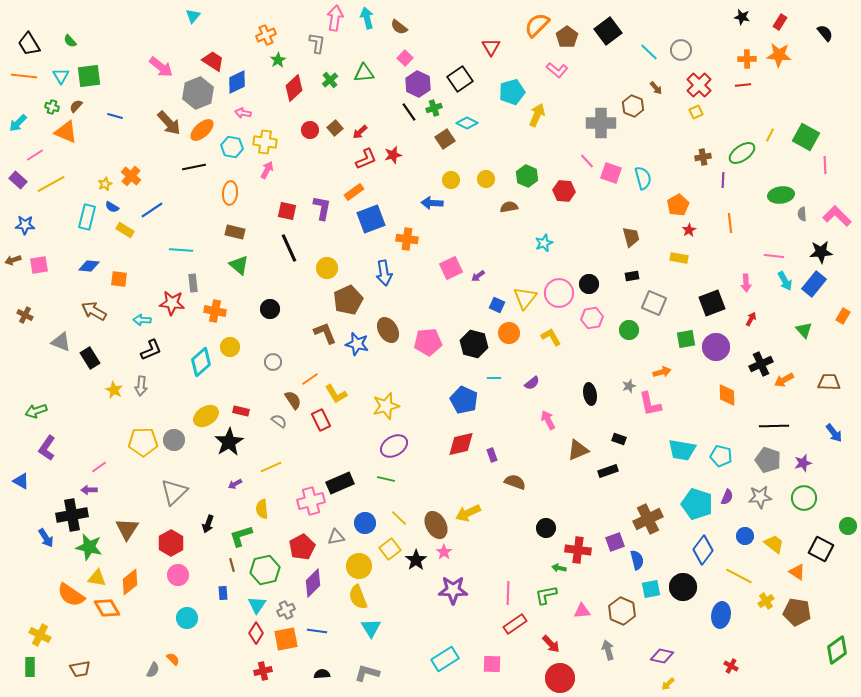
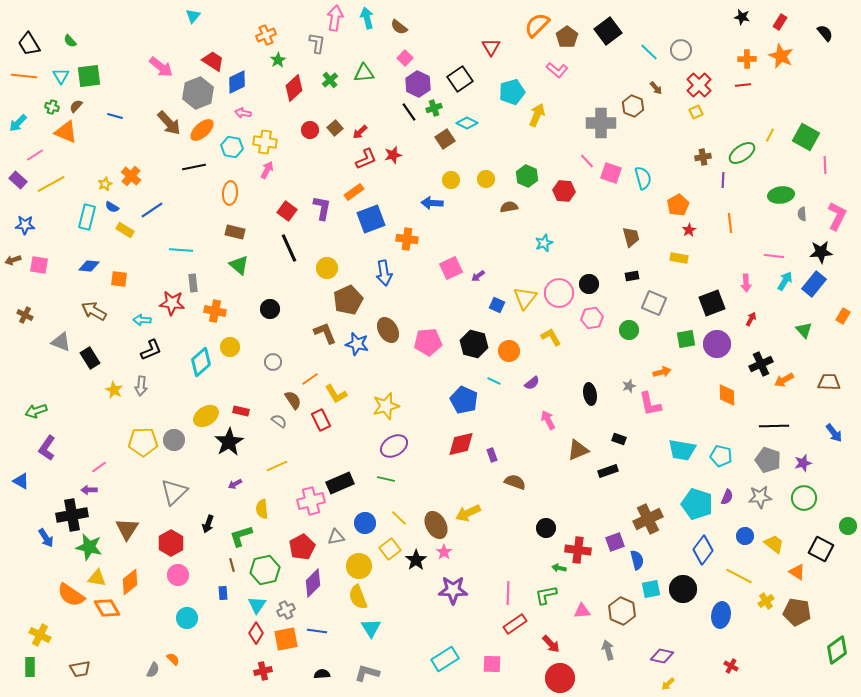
orange star at (779, 55): moved 2 px right, 1 px down; rotated 20 degrees clockwise
red square at (287, 211): rotated 24 degrees clockwise
pink L-shape at (837, 216): rotated 72 degrees clockwise
pink square at (39, 265): rotated 18 degrees clockwise
cyan arrow at (785, 281): rotated 120 degrees counterclockwise
orange circle at (509, 333): moved 18 px down
purple circle at (716, 347): moved 1 px right, 3 px up
cyan line at (494, 378): moved 3 px down; rotated 24 degrees clockwise
yellow line at (271, 467): moved 6 px right, 1 px up
black circle at (683, 587): moved 2 px down
